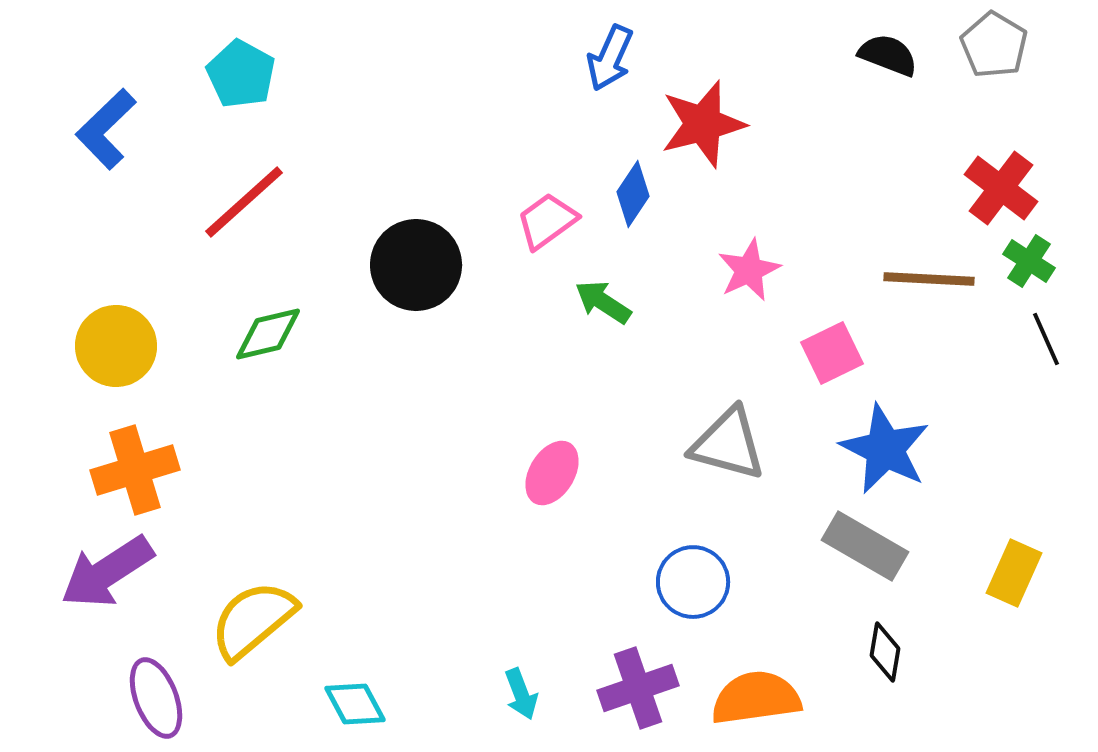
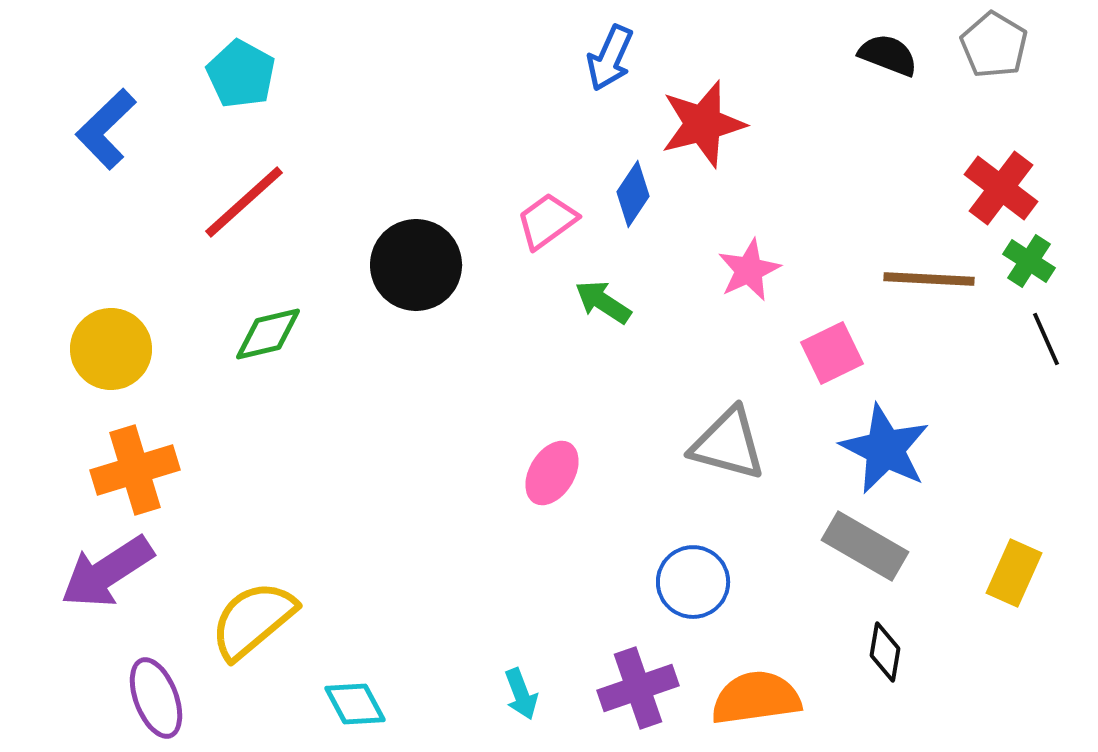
yellow circle: moved 5 px left, 3 px down
